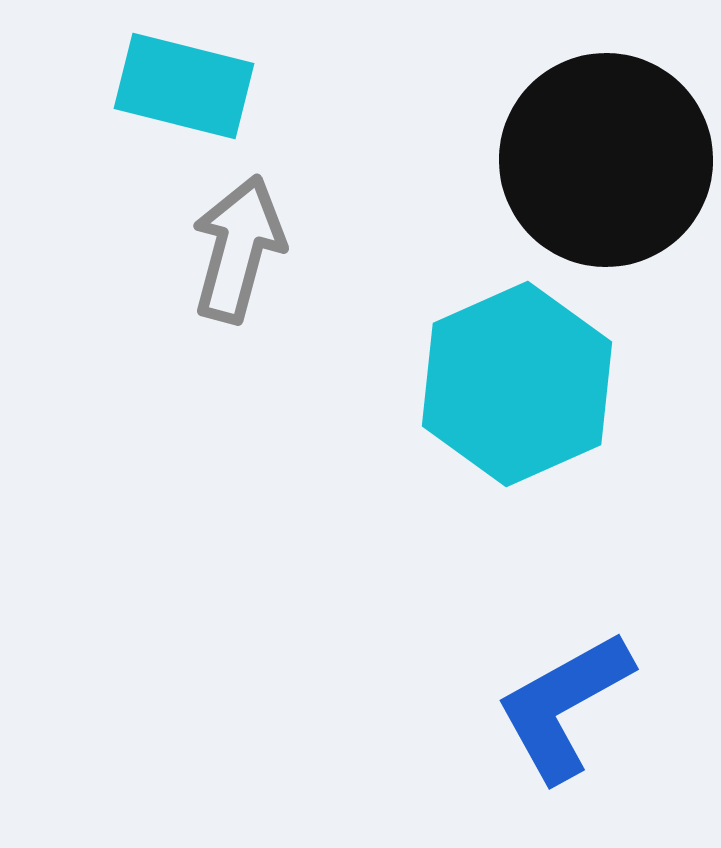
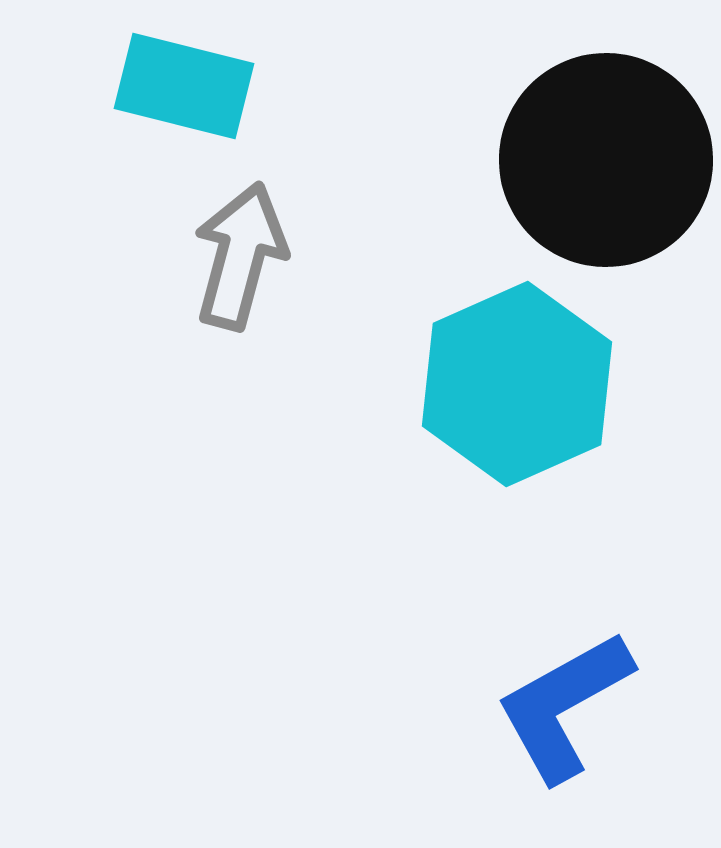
gray arrow: moved 2 px right, 7 px down
